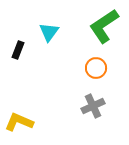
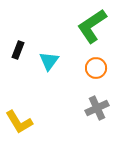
green L-shape: moved 12 px left
cyan triangle: moved 29 px down
gray cross: moved 4 px right, 2 px down
yellow L-shape: rotated 144 degrees counterclockwise
